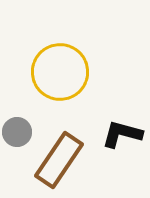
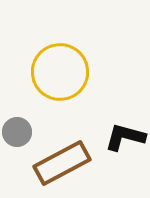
black L-shape: moved 3 px right, 3 px down
brown rectangle: moved 3 px right, 3 px down; rotated 28 degrees clockwise
